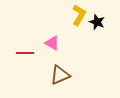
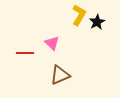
black star: rotated 21 degrees clockwise
pink triangle: rotated 14 degrees clockwise
